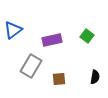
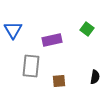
blue triangle: rotated 24 degrees counterclockwise
green square: moved 7 px up
gray rectangle: rotated 25 degrees counterclockwise
brown square: moved 2 px down
